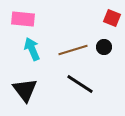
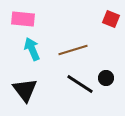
red square: moved 1 px left, 1 px down
black circle: moved 2 px right, 31 px down
